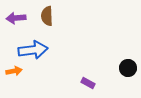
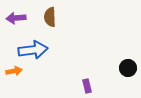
brown semicircle: moved 3 px right, 1 px down
purple rectangle: moved 1 px left, 3 px down; rotated 48 degrees clockwise
